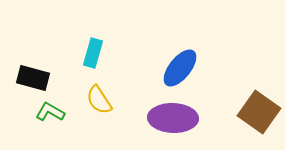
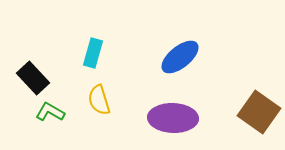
blue ellipse: moved 11 px up; rotated 12 degrees clockwise
black rectangle: rotated 32 degrees clockwise
yellow semicircle: rotated 16 degrees clockwise
